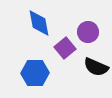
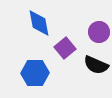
purple circle: moved 11 px right
black semicircle: moved 2 px up
